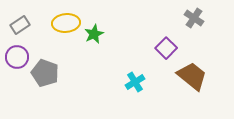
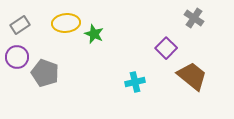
green star: rotated 24 degrees counterclockwise
cyan cross: rotated 18 degrees clockwise
